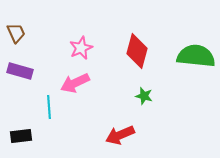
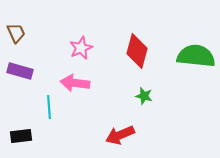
pink arrow: rotated 32 degrees clockwise
